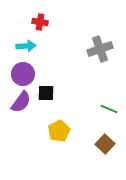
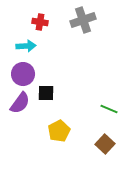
gray cross: moved 17 px left, 29 px up
purple semicircle: moved 1 px left, 1 px down
